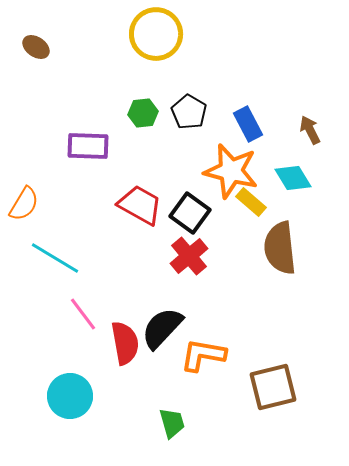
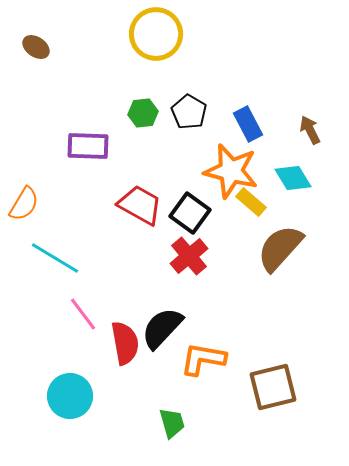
brown semicircle: rotated 48 degrees clockwise
orange L-shape: moved 4 px down
